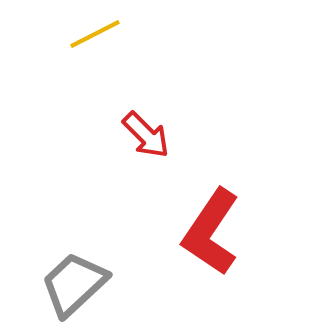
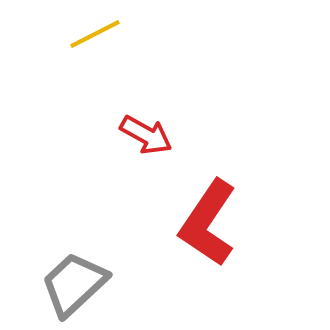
red arrow: rotated 16 degrees counterclockwise
red L-shape: moved 3 px left, 9 px up
